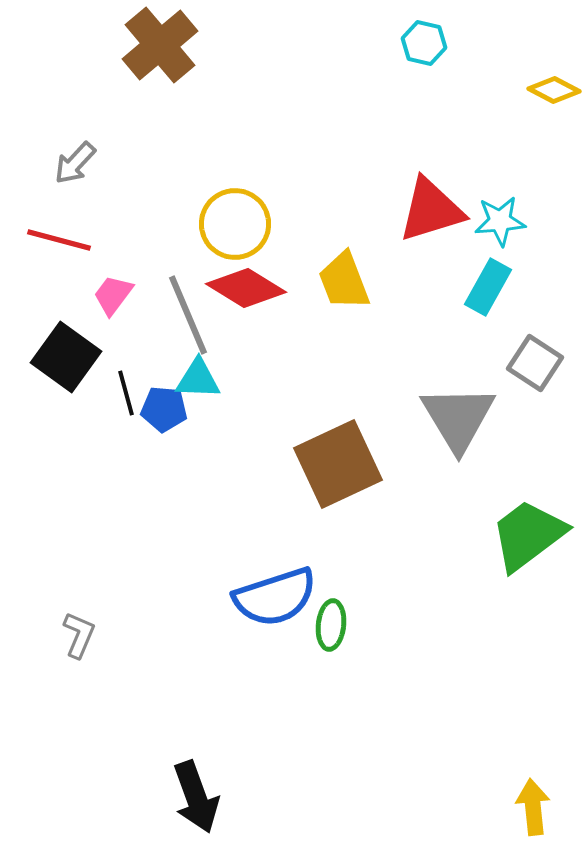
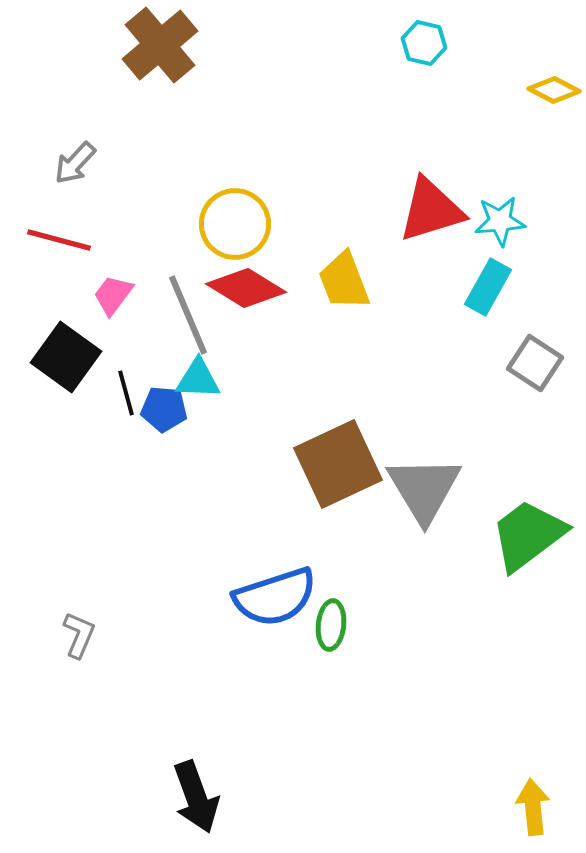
gray triangle: moved 34 px left, 71 px down
